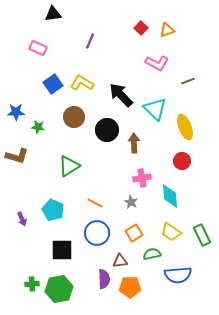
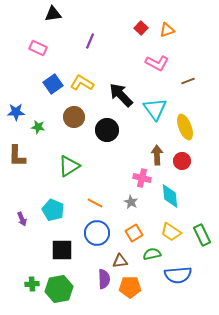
cyan triangle: rotated 10 degrees clockwise
brown arrow: moved 23 px right, 12 px down
brown L-shape: rotated 75 degrees clockwise
pink cross: rotated 24 degrees clockwise
